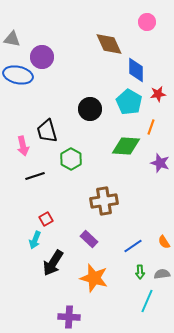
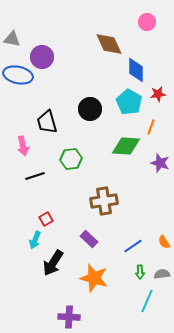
black trapezoid: moved 9 px up
green hexagon: rotated 25 degrees clockwise
